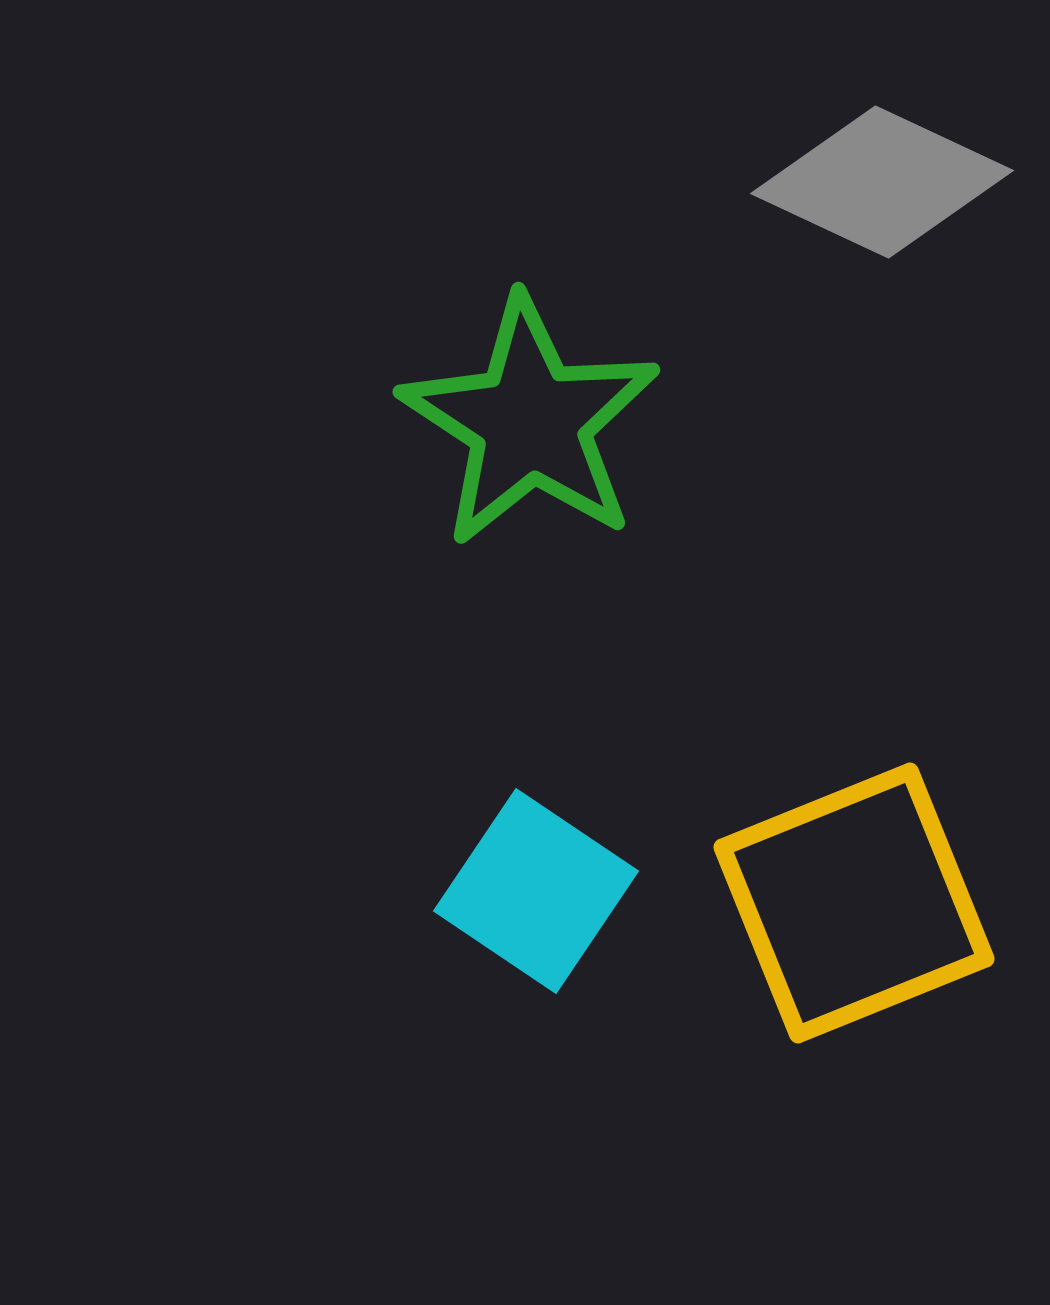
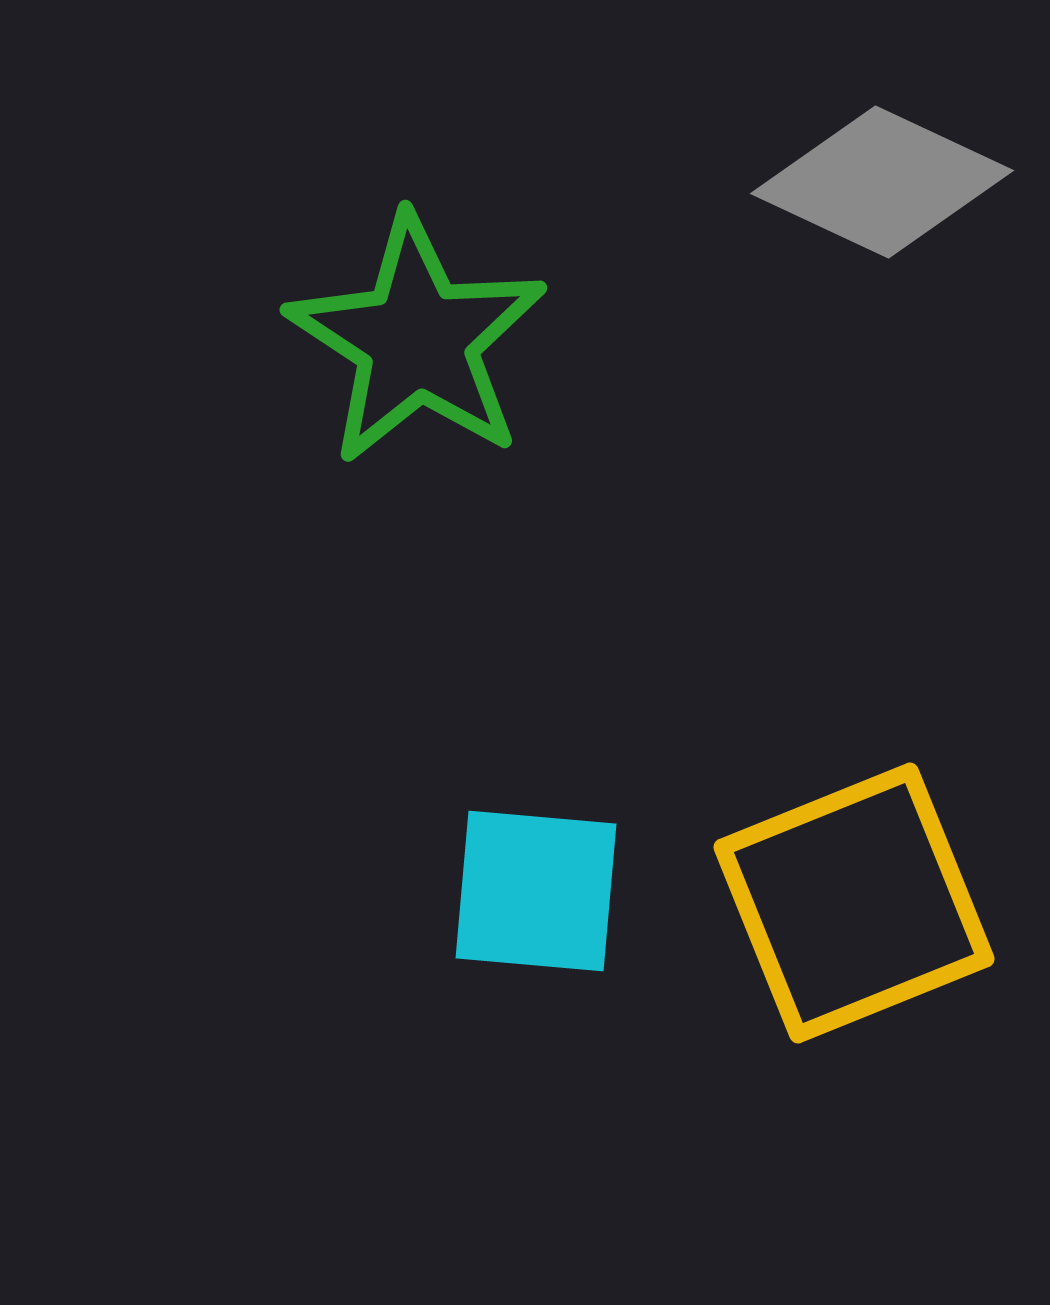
green star: moved 113 px left, 82 px up
cyan square: rotated 29 degrees counterclockwise
